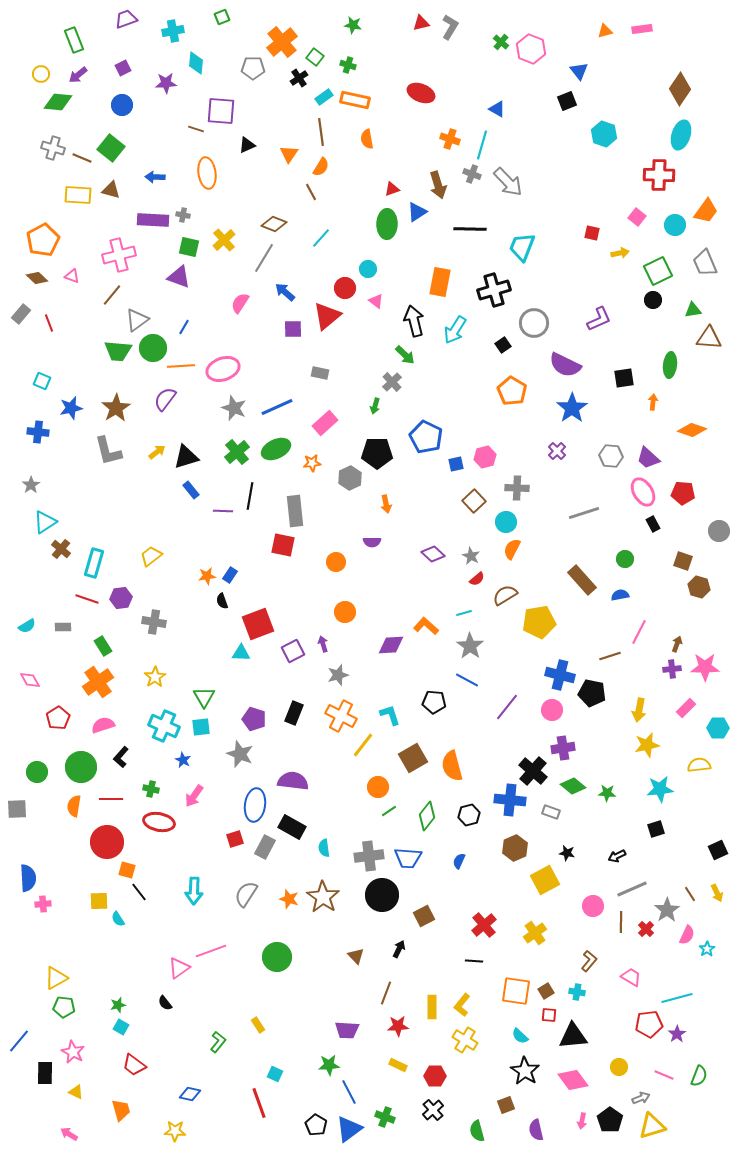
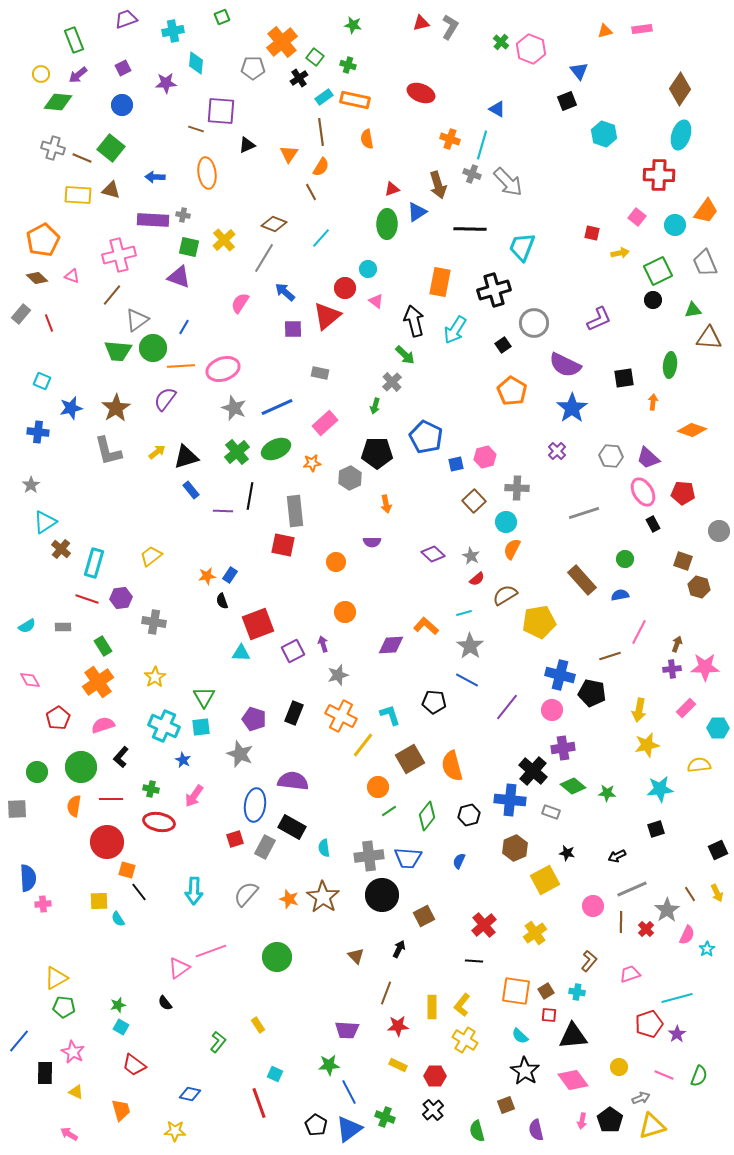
brown square at (413, 758): moved 3 px left, 1 px down
gray semicircle at (246, 894): rotated 8 degrees clockwise
pink trapezoid at (631, 977): moved 1 px left, 3 px up; rotated 50 degrees counterclockwise
red pentagon at (649, 1024): rotated 12 degrees counterclockwise
